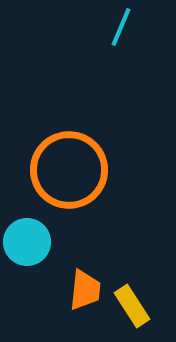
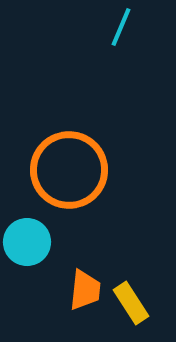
yellow rectangle: moved 1 px left, 3 px up
